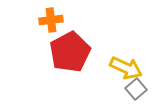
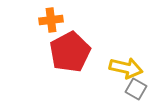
yellow arrow: rotated 12 degrees counterclockwise
gray square: rotated 20 degrees counterclockwise
